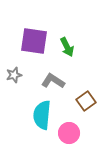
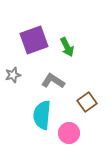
purple square: moved 1 px up; rotated 28 degrees counterclockwise
gray star: moved 1 px left
brown square: moved 1 px right, 1 px down
